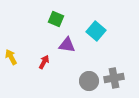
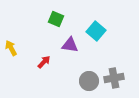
purple triangle: moved 3 px right
yellow arrow: moved 9 px up
red arrow: rotated 16 degrees clockwise
